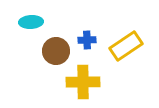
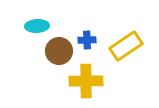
cyan ellipse: moved 6 px right, 4 px down
brown circle: moved 3 px right
yellow cross: moved 3 px right, 1 px up
